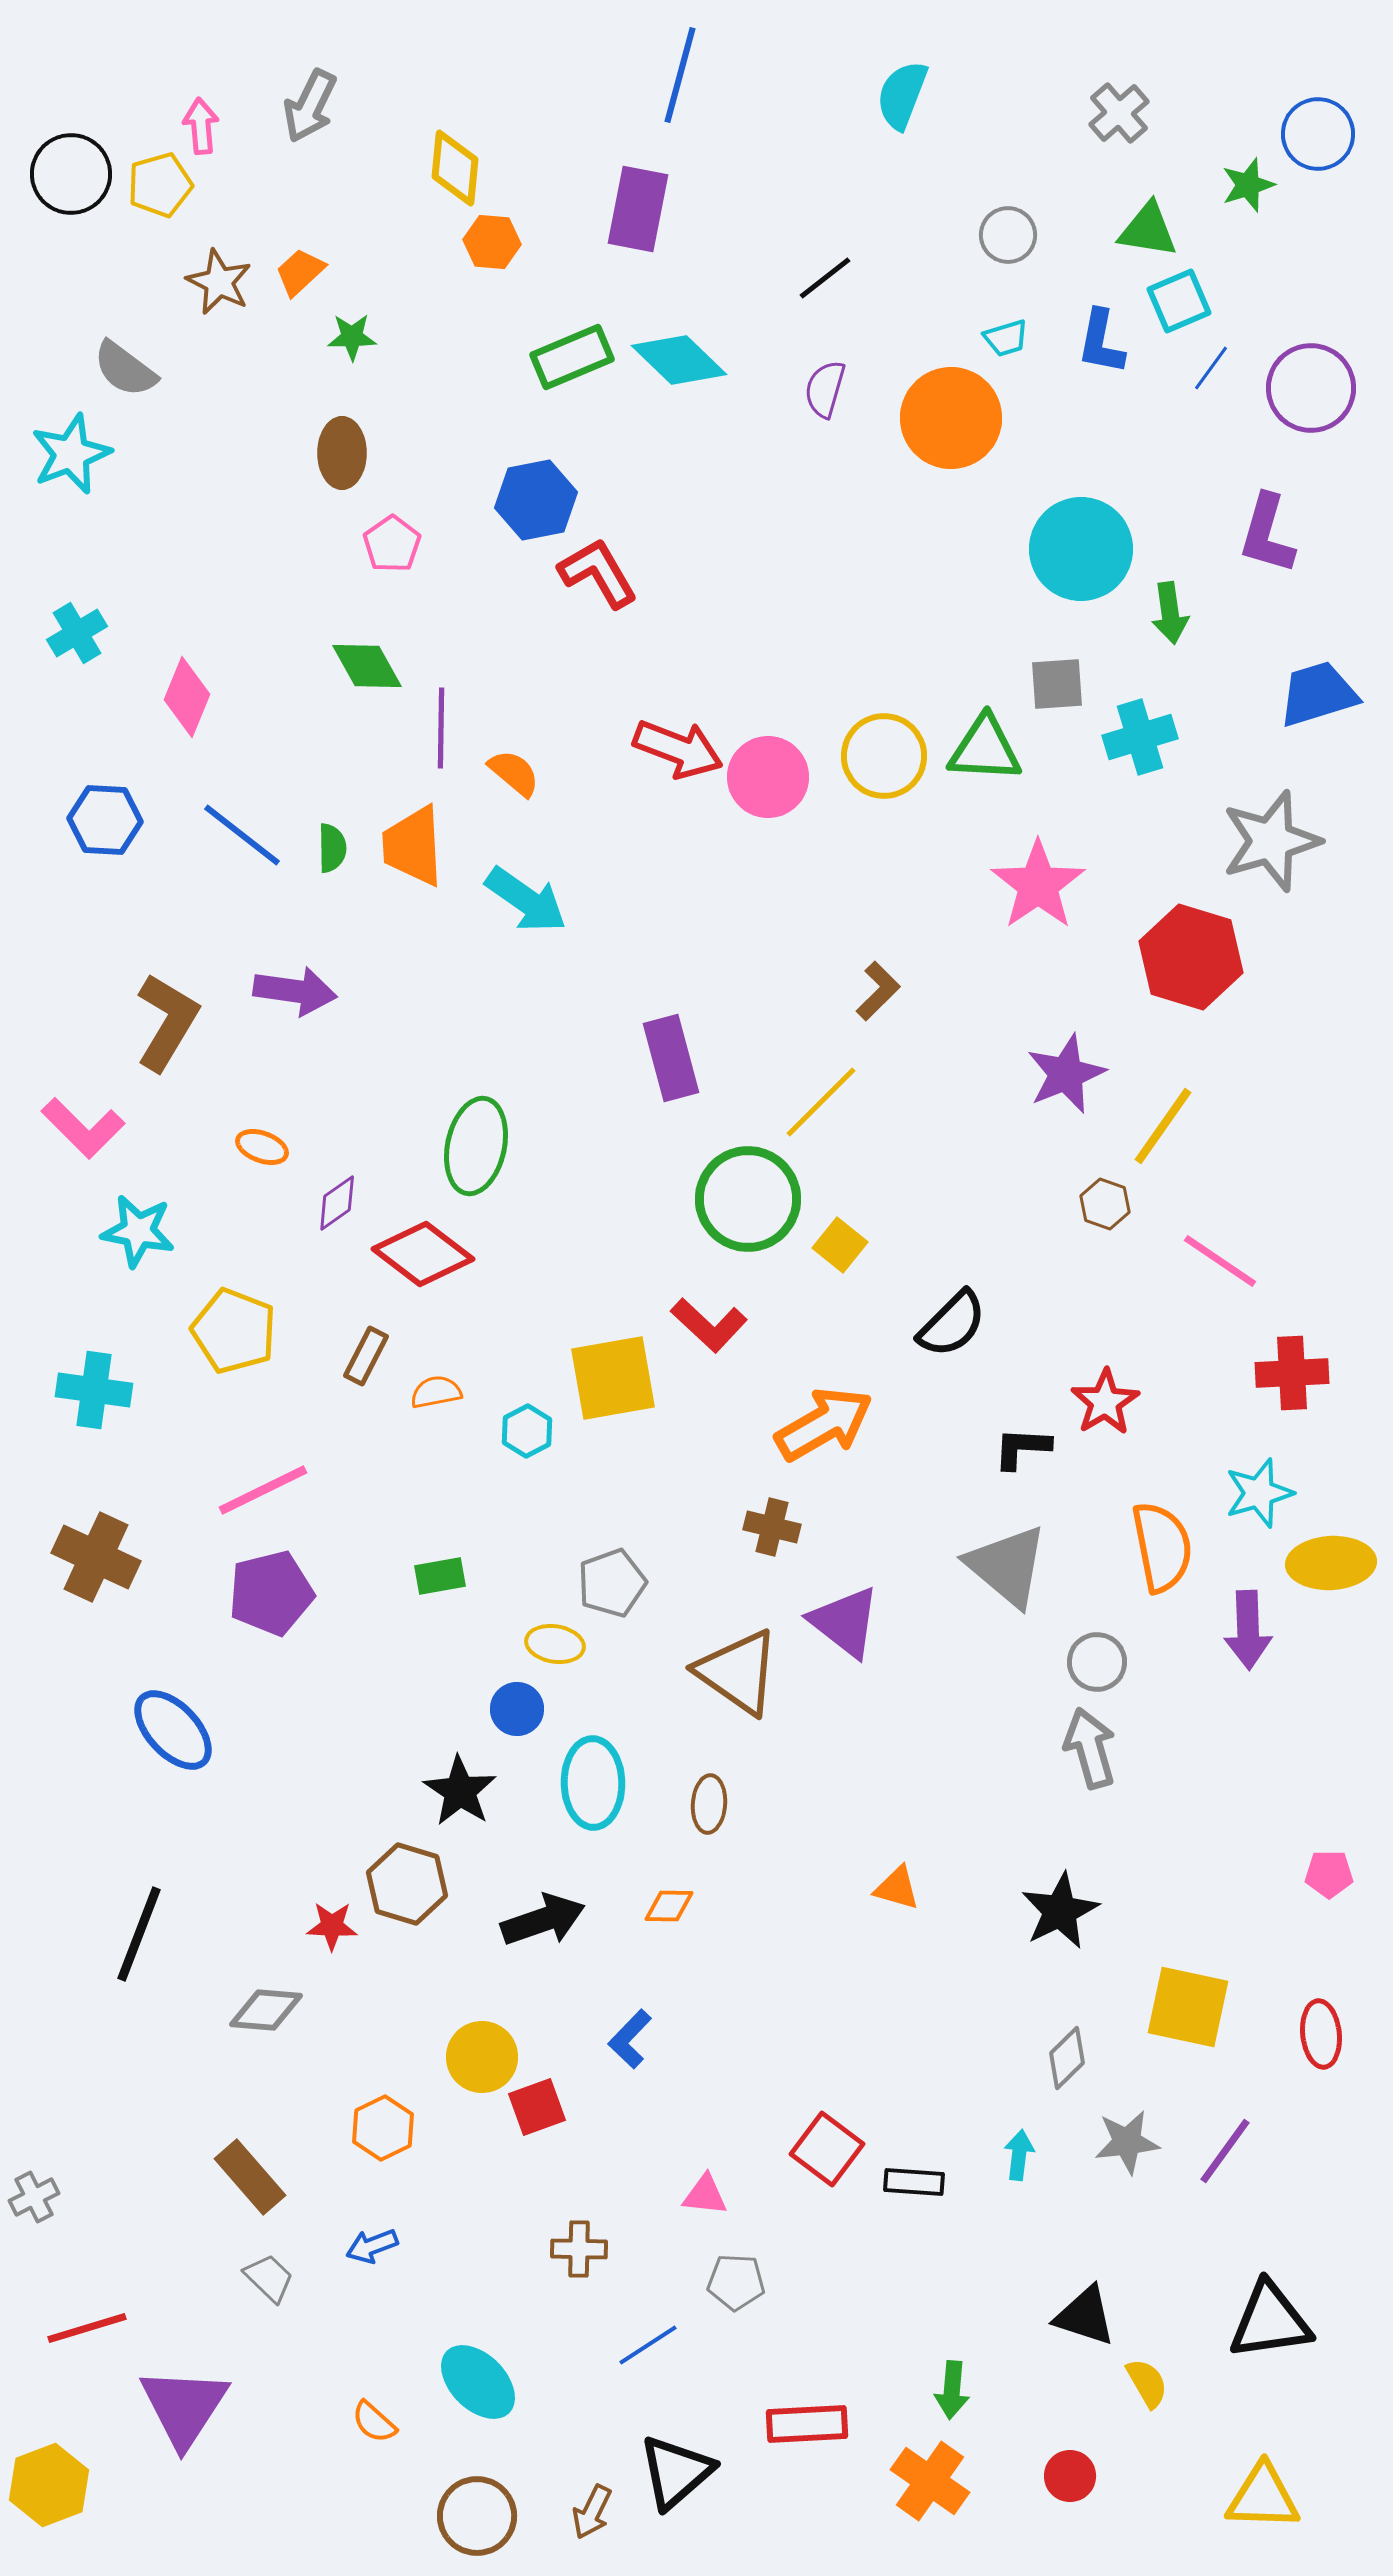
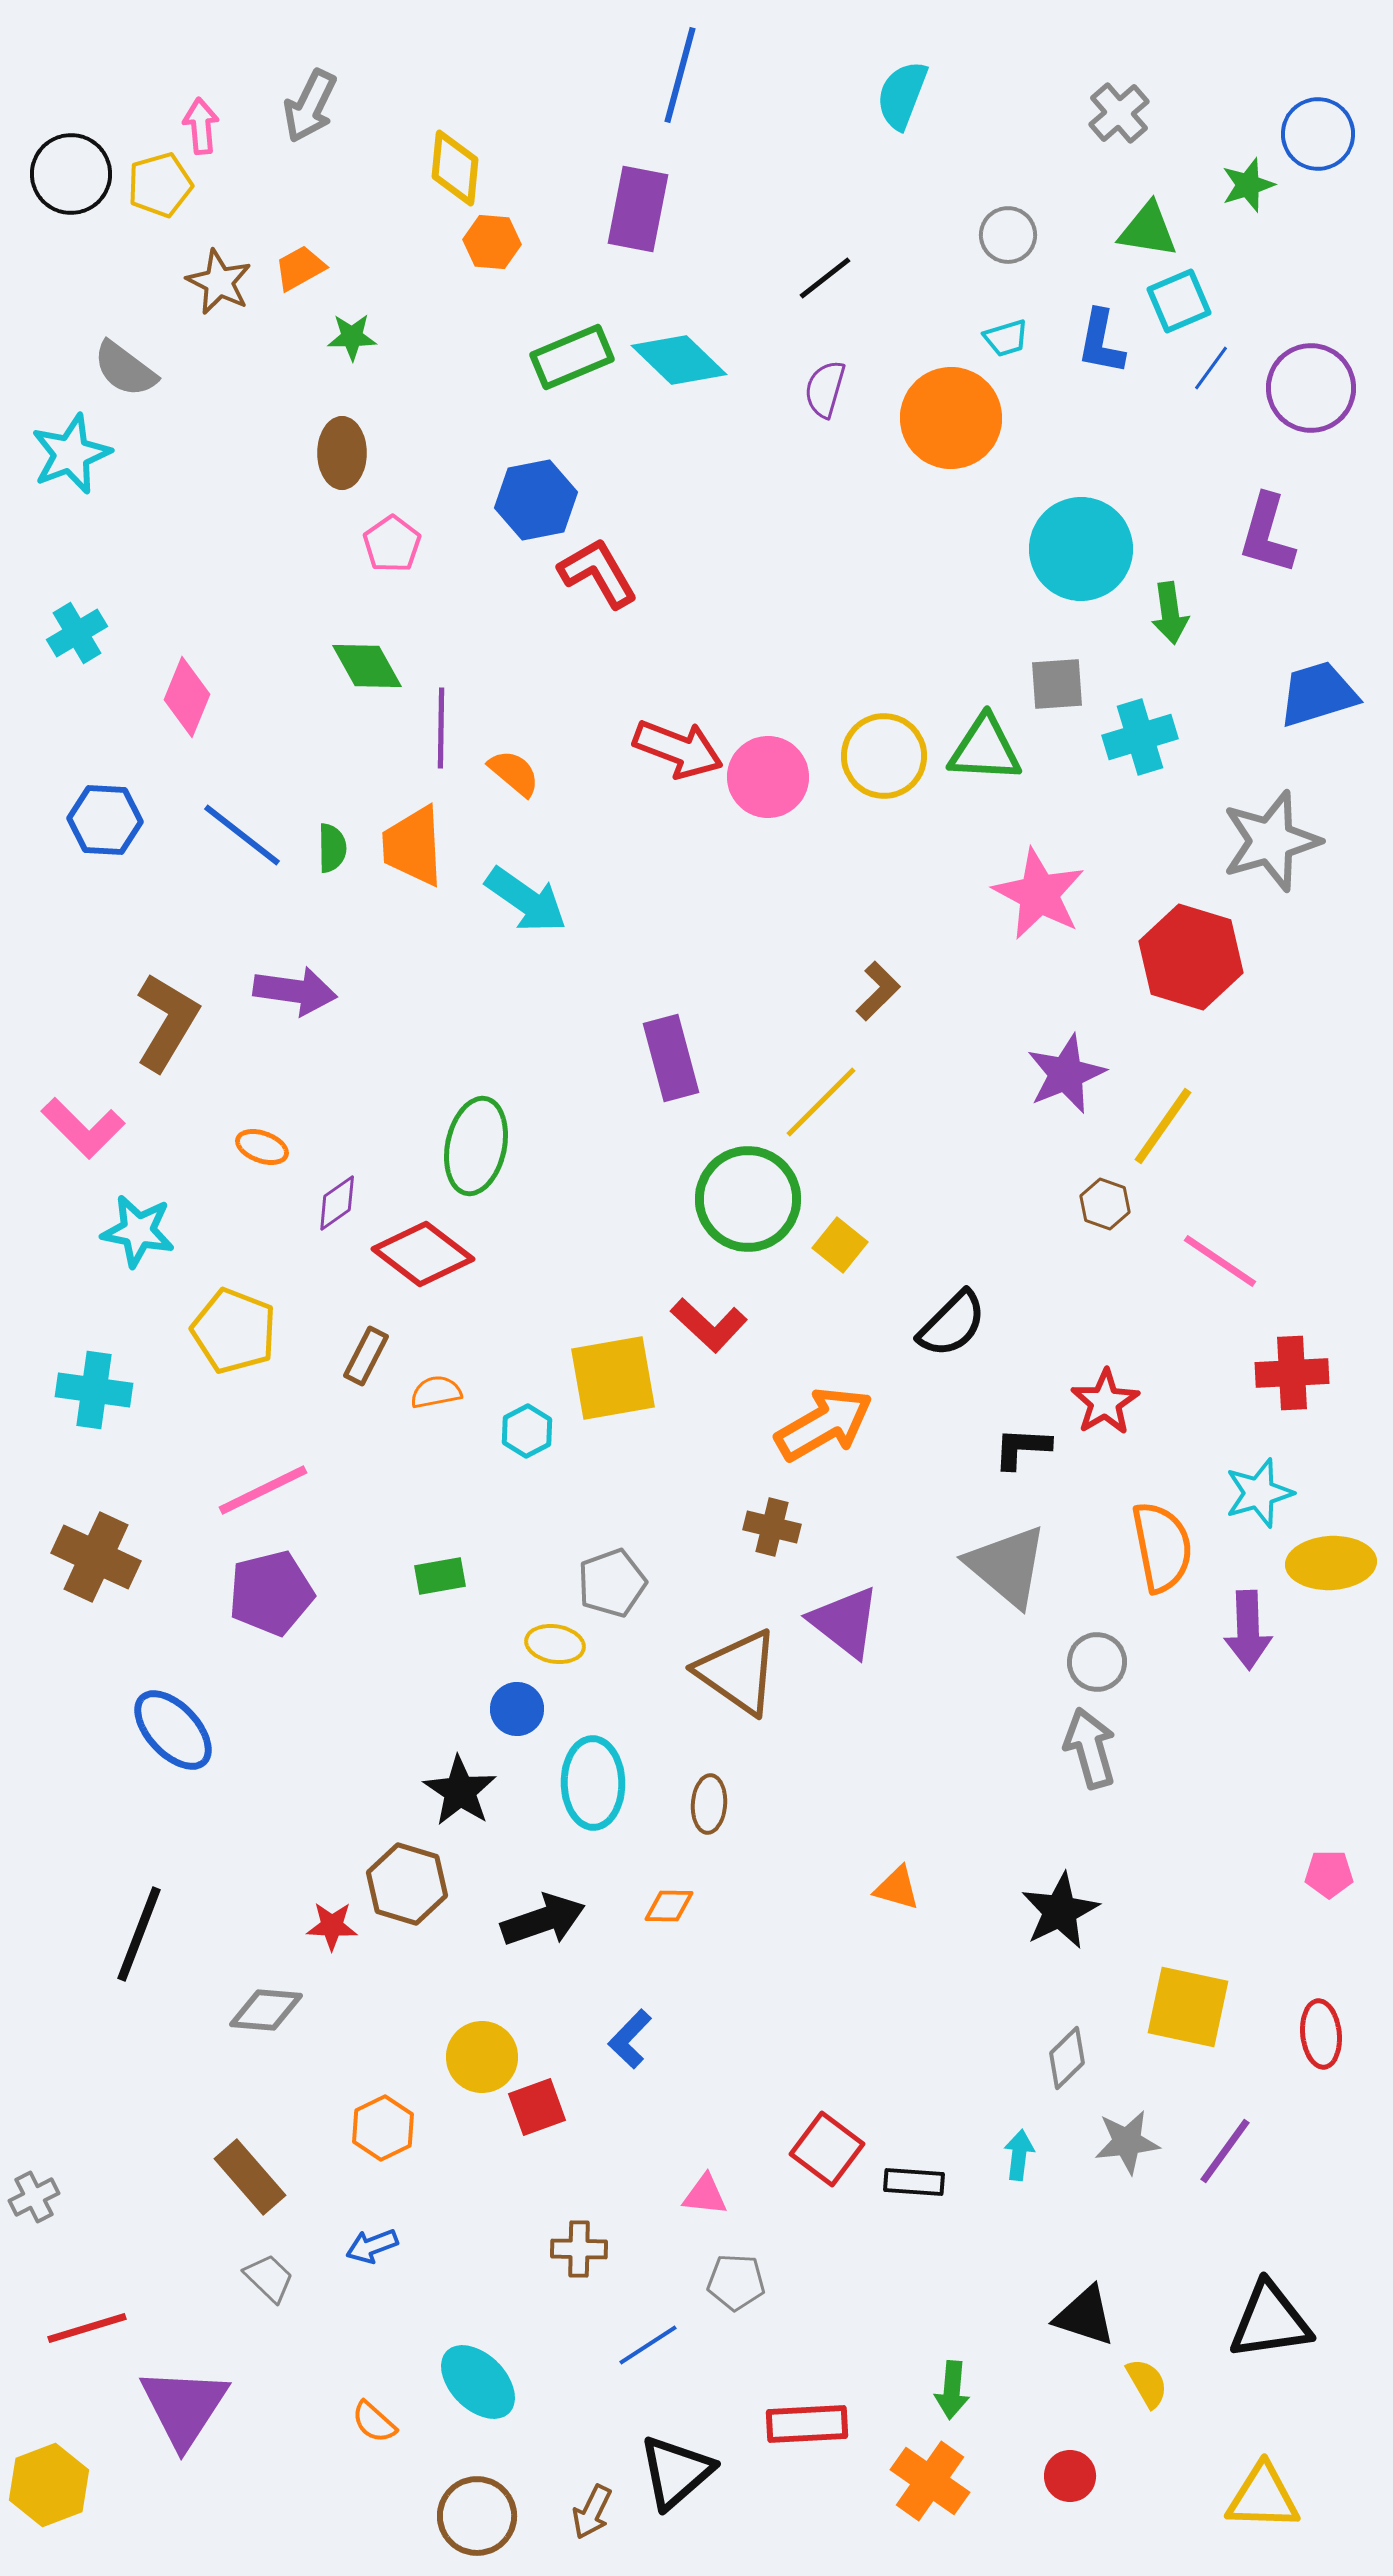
orange trapezoid at (300, 272): moved 4 px up; rotated 14 degrees clockwise
pink star at (1038, 885): moved 1 px right, 9 px down; rotated 10 degrees counterclockwise
